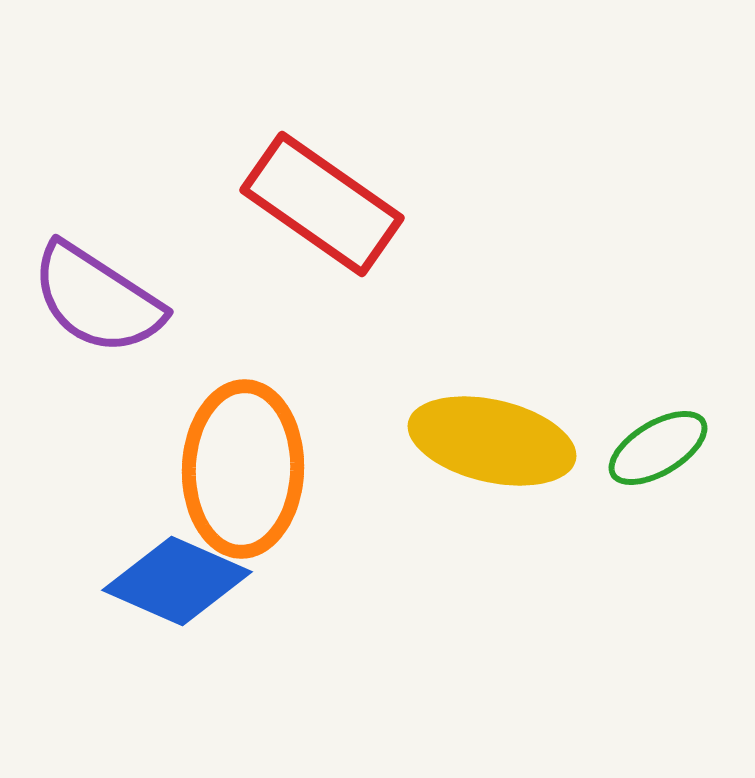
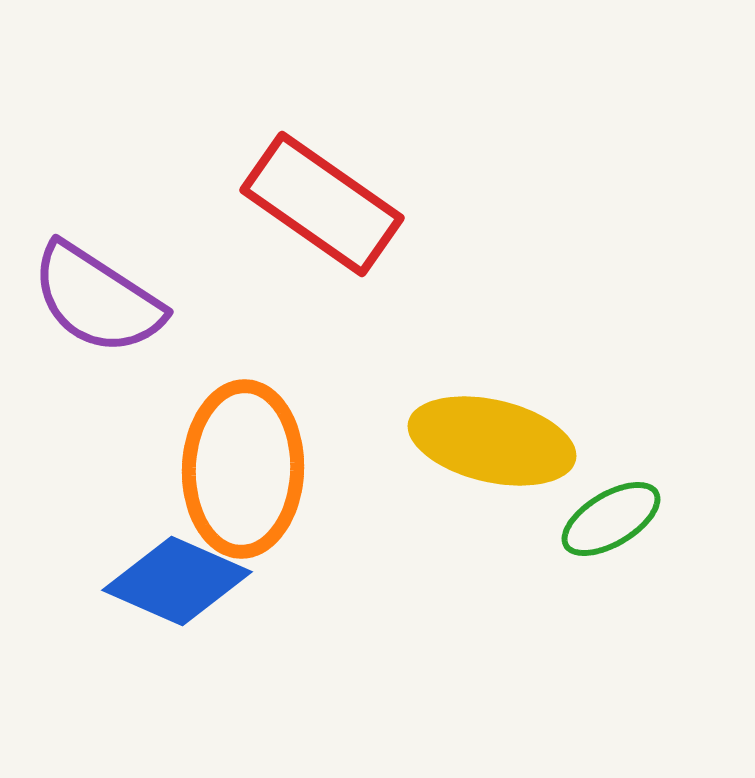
green ellipse: moved 47 px left, 71 px down
